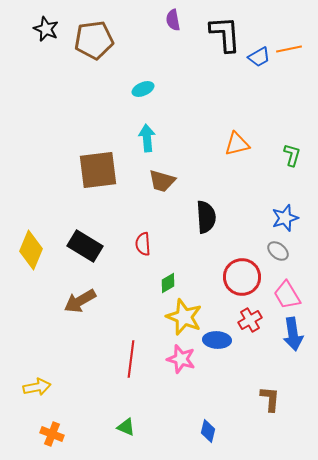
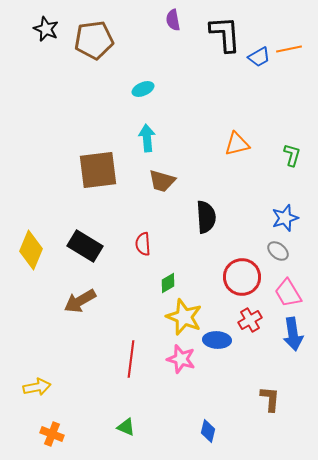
pink trapezoid: moved 1 px right, 2 px up
